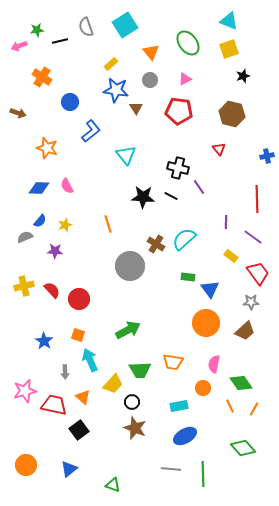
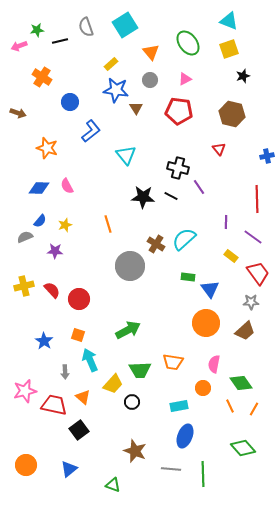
brown star at (135, 428): moved 23 px down
blue ellipse at (185, 436): rotated 40 degrees counterclockwise
